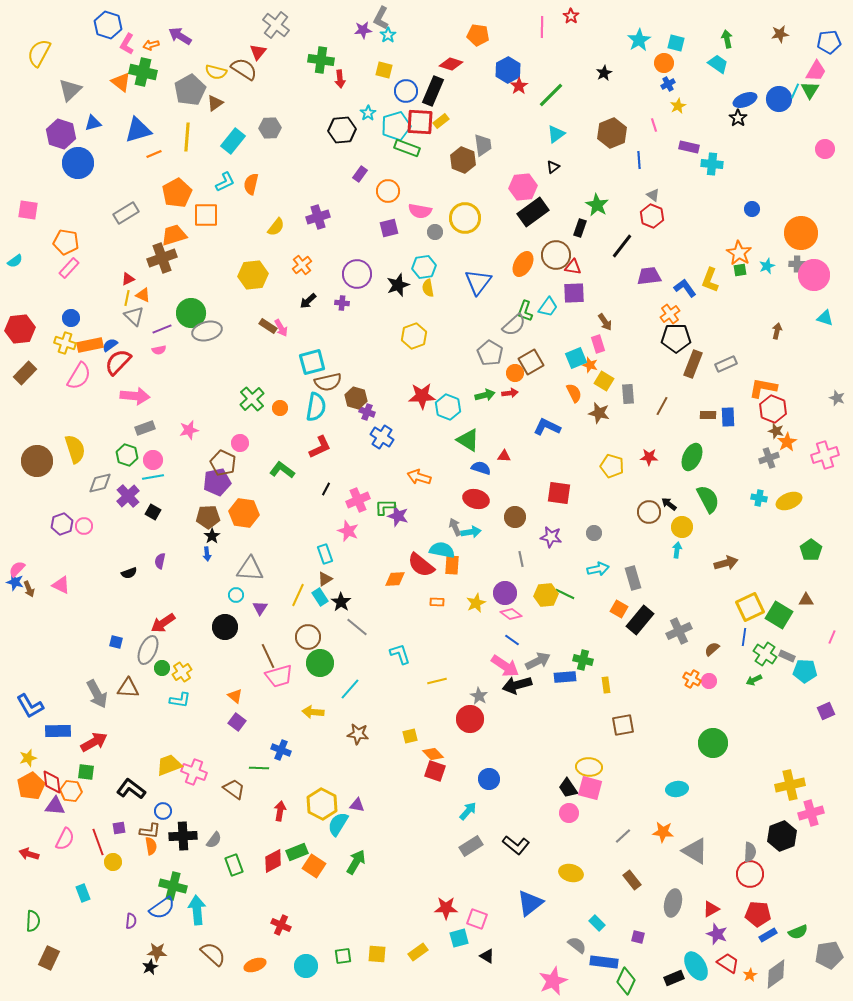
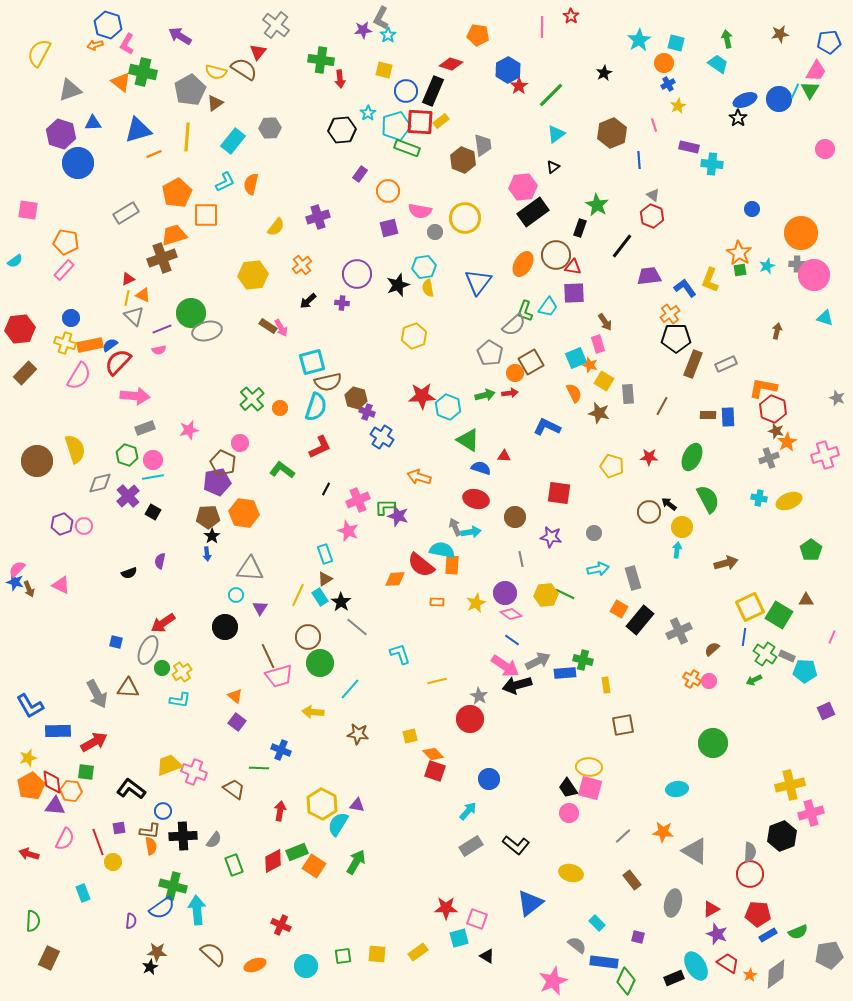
orange arrow at (151, 45): moved 56 px left
gray triangle at (70, 90): rotated 25 degrees clockwise
blue triangle at (93, 123): rotated 12 degrees clockwise
pink rectangle at (69, 268): moved 5 px left, 2 px down
cyan semicircle at (316, 407): rotated 8 degrees clockwise
blue rectangle at (565, 677): moved 4 px up
